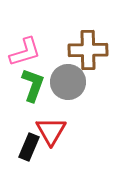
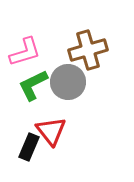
brown cross: rotated 15 degrees counterclockwise
green L-shape: rotated 136 degrees counterclockwise
red triangle: rotated 8 degrees counterclockwise
